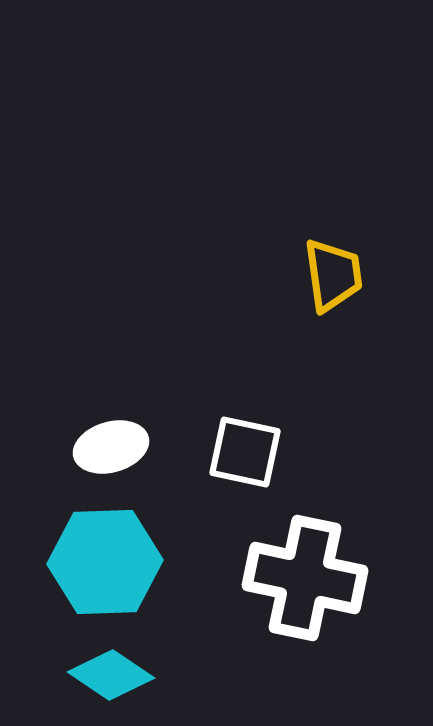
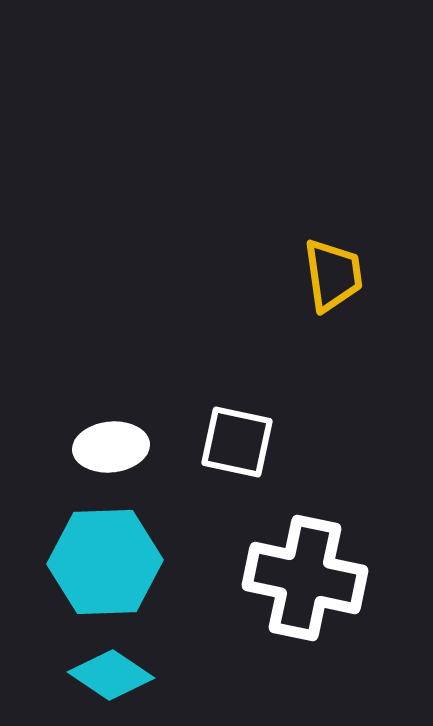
white ellipse: rotated 10 degrees clockwise
white square: moved 8 px left, 10 px up
